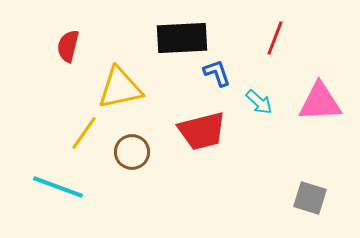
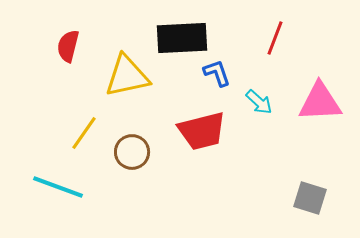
yellow triangle: moved 7 px right, 12 px up
